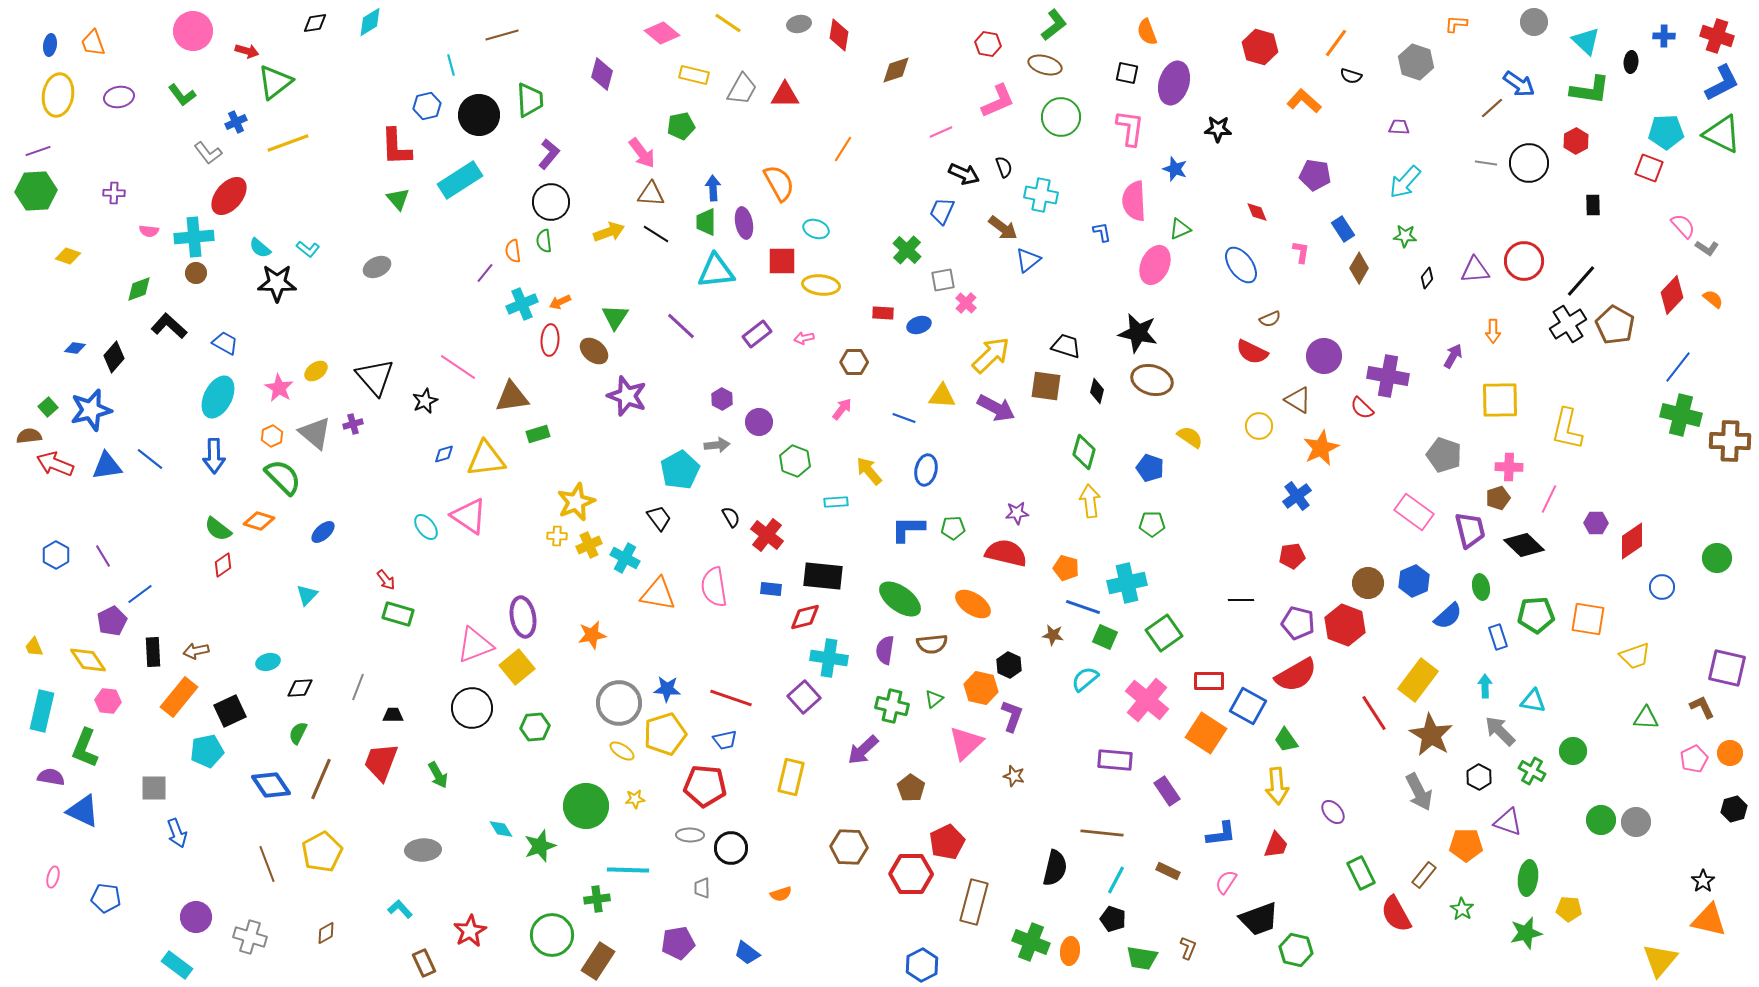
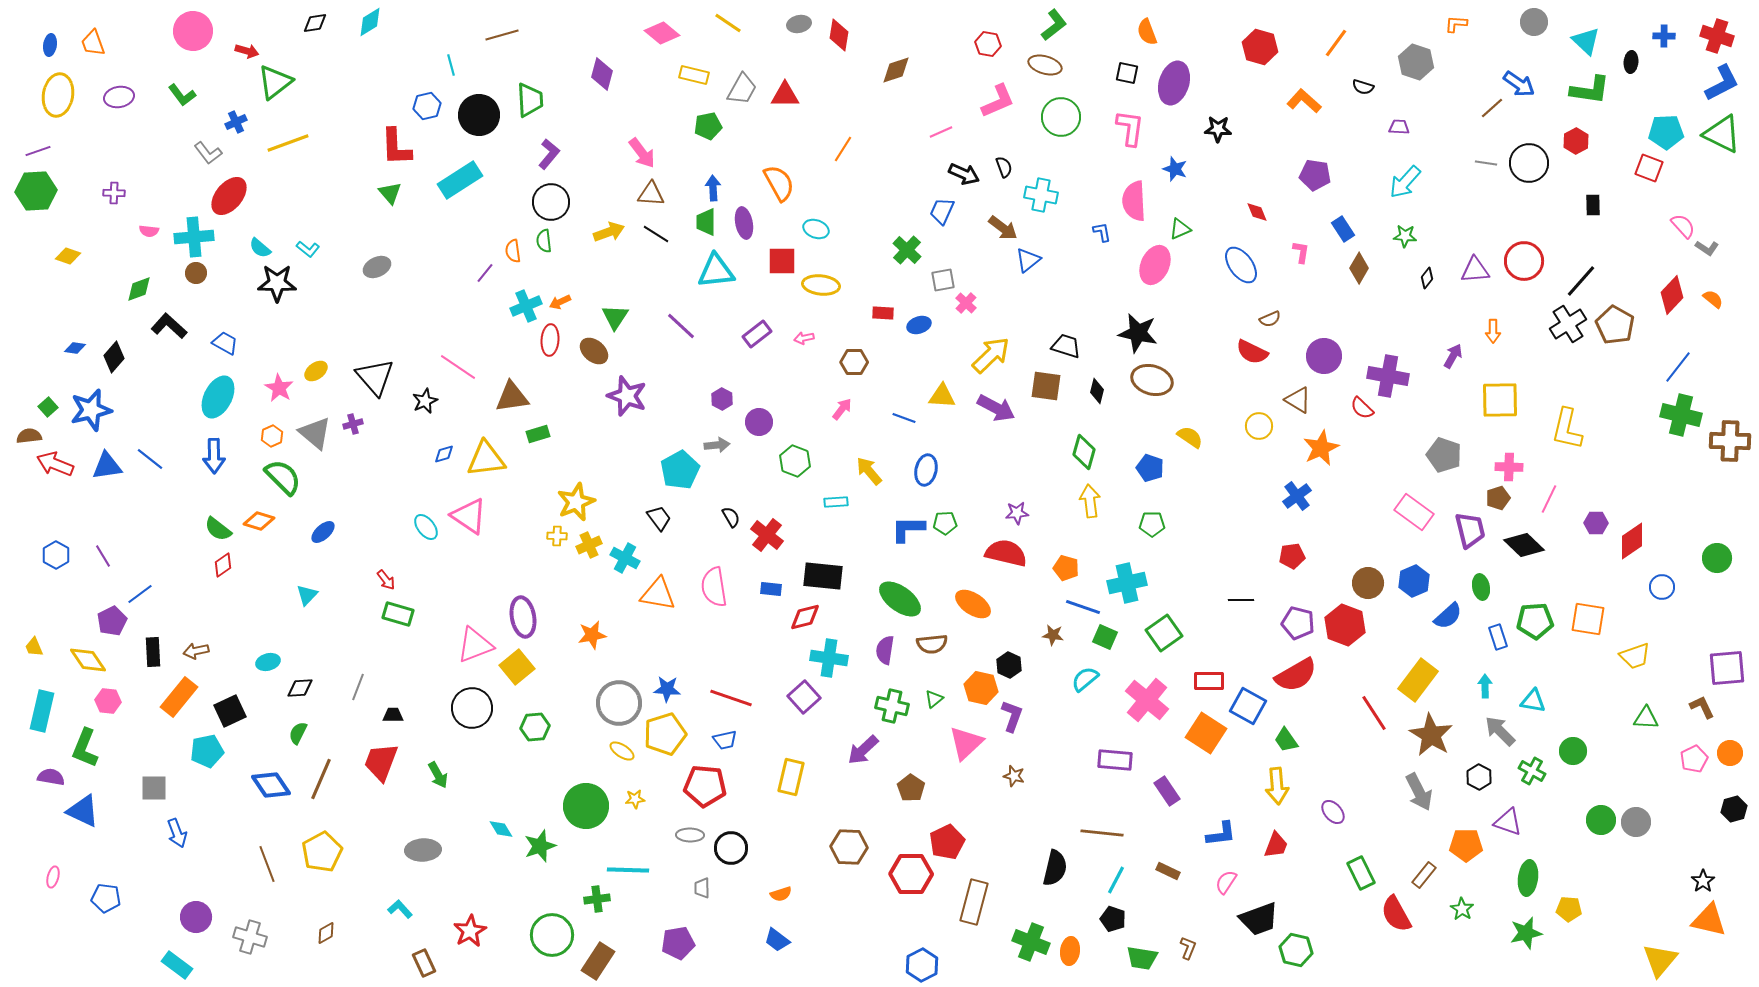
black semicircle at (1351, 76): moved 12 px right, 11 px down
green pentagon at (681, 126): moved 27 px right
green triangle at (398, 199): moved 8 px left, 6 px up
cyan cross at (522, 304): moved 4 px right, 2 px down
green pentagon at (953, 528): moved 8 px left, 5 px up
green pentagon at (1536, 615): moved 1 px left, 6 px down
purple square at (1727, 668): rotated 18 degrees counterclockwise
blue trapezoid at (747, 953): moved 30 px right, 13 px up
